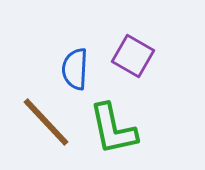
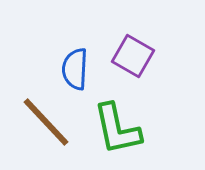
green L-shape: moved 4 px right
